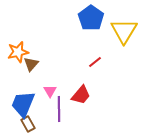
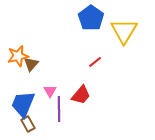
orange star: moved 4 px down
